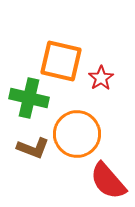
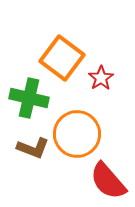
orange square: moved 1 px right, 3 px up; rotated 24 degrees clockwise
